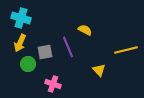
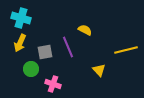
green circle: moved 3 px right, 5 px down
